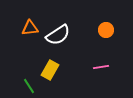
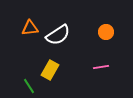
orange circle: moved 2 px down
